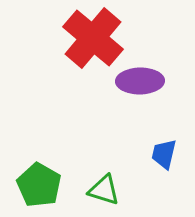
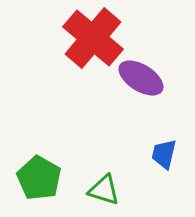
purple ellipse: moved 1 px right, 3 px up; rotated 33 degrees clockwise
green pentagon: moved 7 px up
